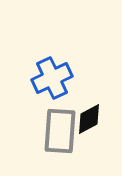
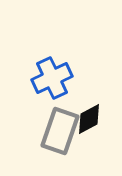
gray rectangle: rotated 15 degrees clockwise
